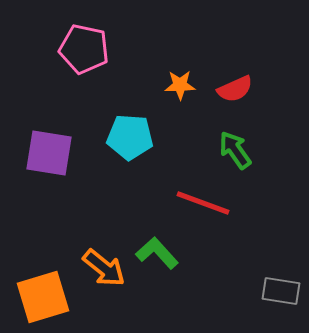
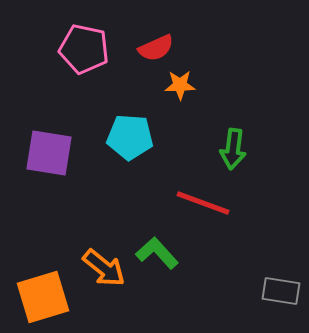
red semicircle: moved 79 px left, 41 px up
green arrow: moved 2 px left, 1 px up; rotated 138 degrees counterclockwise
